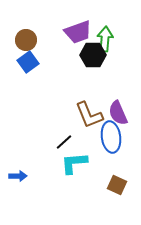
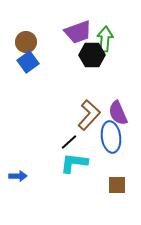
brown circle: moved 2 px down
black hexagon: moved 1 px left
brown L-shape: rotated 116 degrees counterclockwise
black line: moved 5 px right
cyan L-shape: rotated 12 degrees clockwise
brown square: rotated 24 degrees counterclockwise
